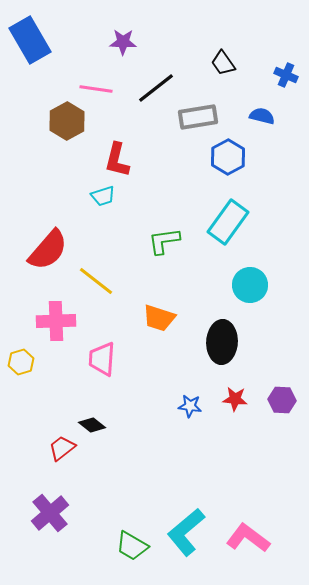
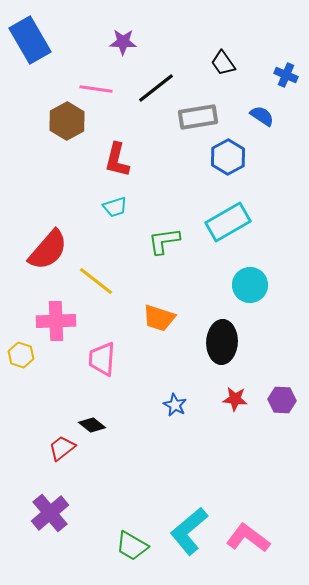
blue semicircle: rotated 20 degrees clockwise
cyan trapezoid: moved 12 px right, 11 px down
cyan rectangle: rotated 24 degrees clockwise
yellow hexagon: moved 7 px up; rotated 25 degrees counterclockwise
blue star: moved 15 px left, 1 px up; rotated 20 degrees clockwise
cyan L-shape: moved 3 px right, 1 px up
